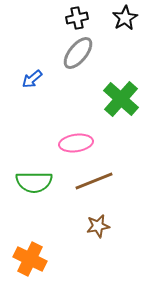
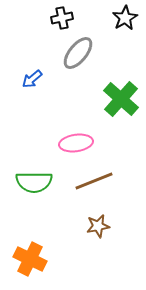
black cross: moved 15 px left
